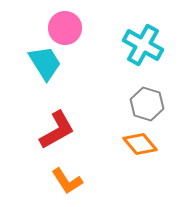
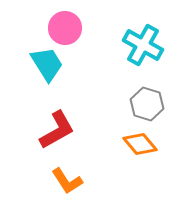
cyan trapezoid: moved 2 px right, 1 px down
